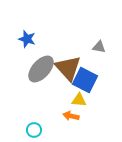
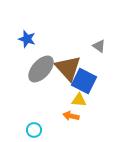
gray triangle: moved 1 px up; rotated 24 degrees clockwise
blue square: moved 1 px left, 1 px down
